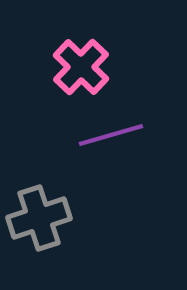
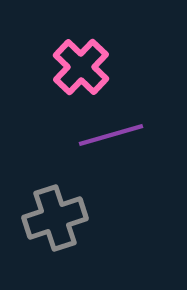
gray cross: moved 16 px right
